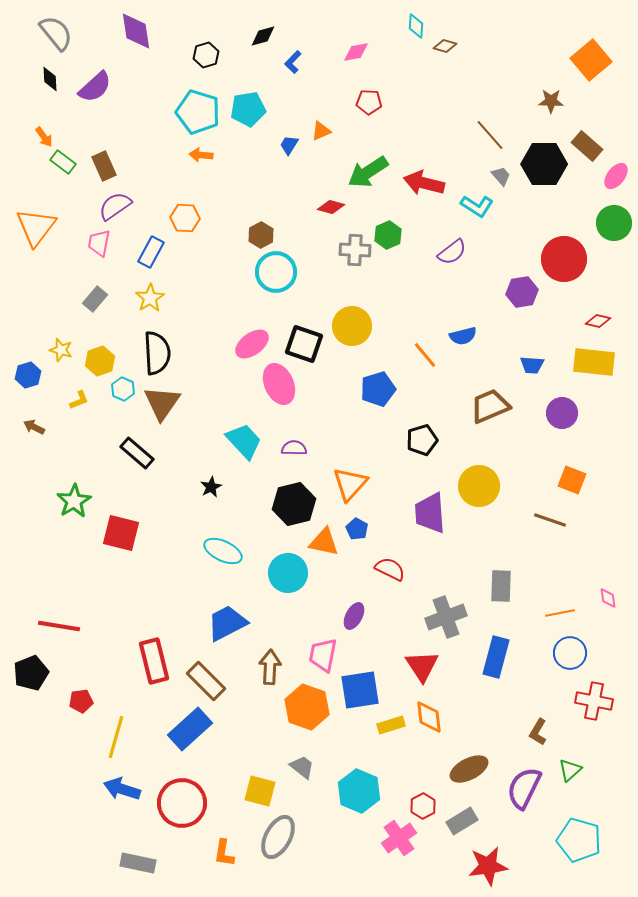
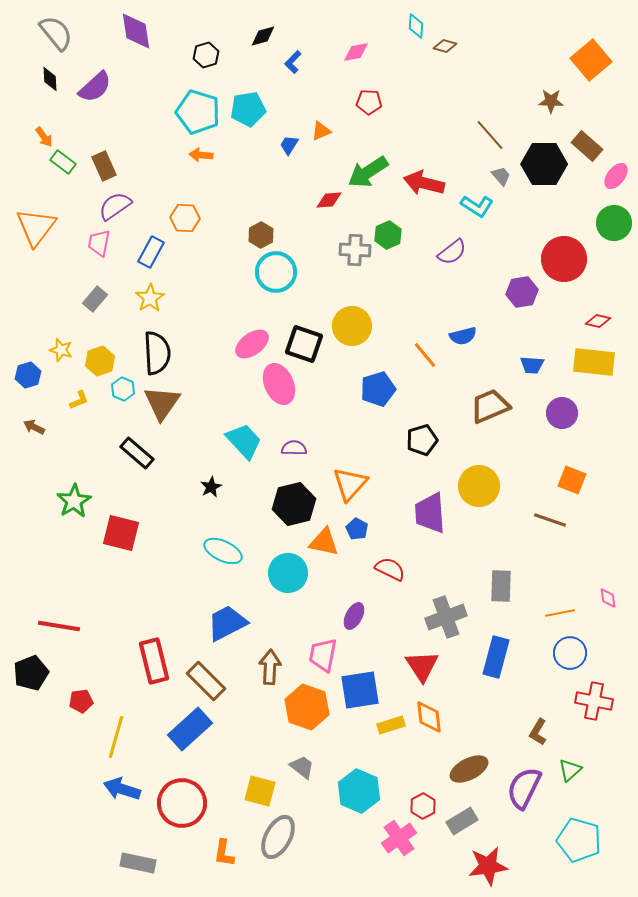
red diamond at (331, 207): moved 2 px left, 7 px up; rotated 20 degrees counterclockwise
